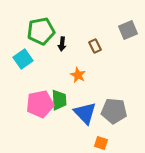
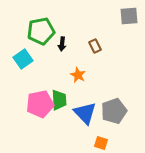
gray square: moved 1 px right, 14 px up; rotated 18 degrees clockwise
gray pentagon: rotated 25 degrees counterclockwise
